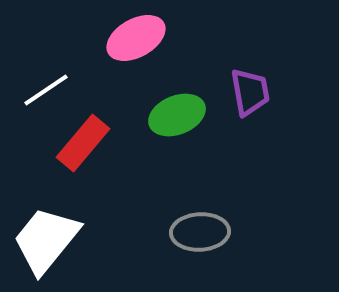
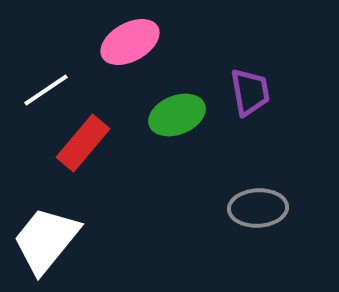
pink ellipse: moved 6 px left, 4 px down
gray ellipse: moved 58 px right, 24 px up
